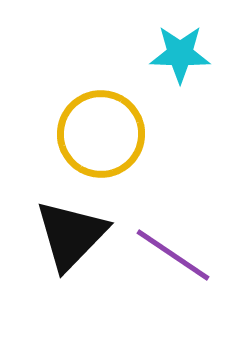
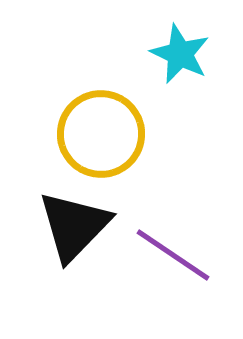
cyan star: rotated 24 degrees clockwise
black triangle: moved 3 px right, 9 px up
